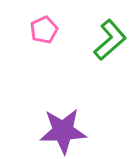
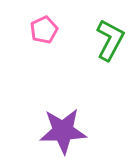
green L-shape: rotated 21 degrees counterclockwise
